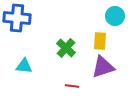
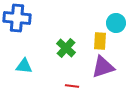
cyan circle: moved 1 px right, 7 px down
